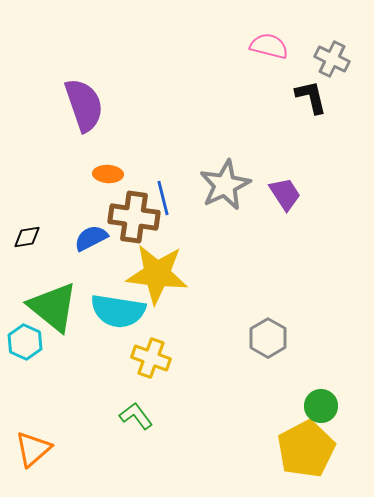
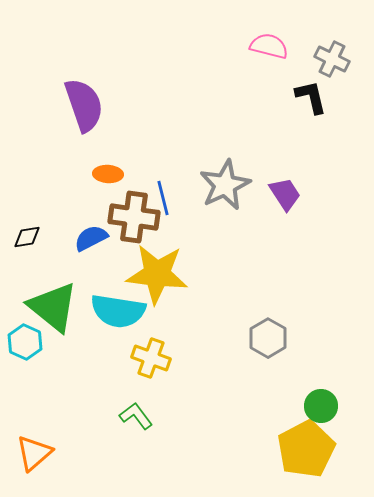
orange triangle: moved 1 px right, 4 px down
